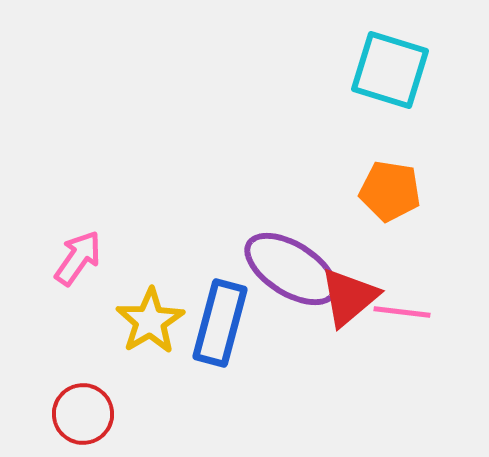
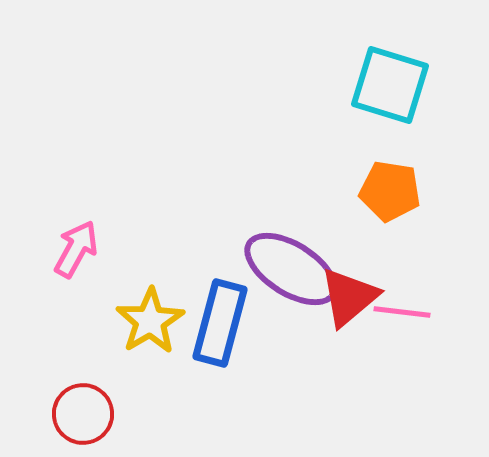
cyan square: moved 15 px down
pink arrow: moved 2 px left, 9 px up; rotated 6 degrees counterclockwise
